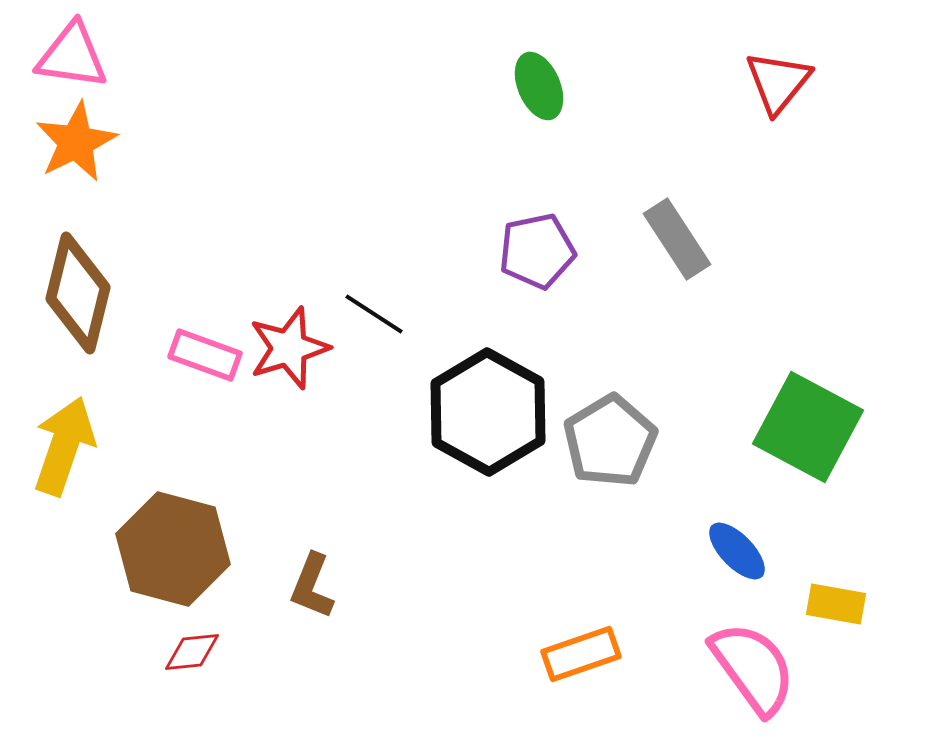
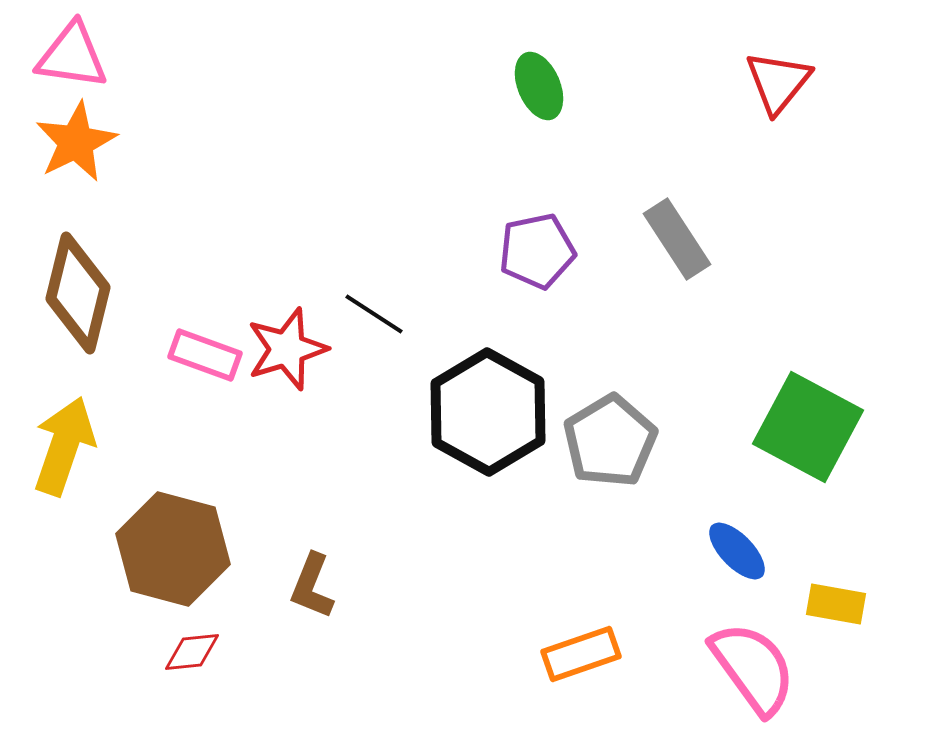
red star: moved 2 px left, 1 px down
